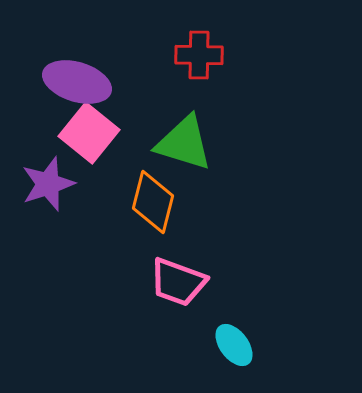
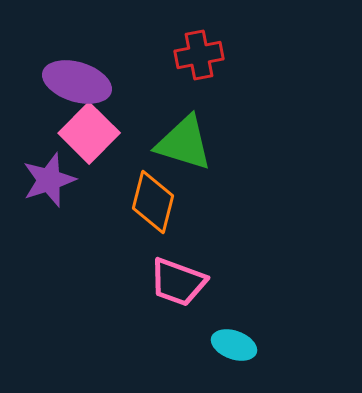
red cross: rotated 12 degrees counterclockwise
pink square: rotated 6 degrees clockwise
purple star: moved 1 px right, 4 px up
cyan ellipse: rotated 33 degrees counterclockwise
